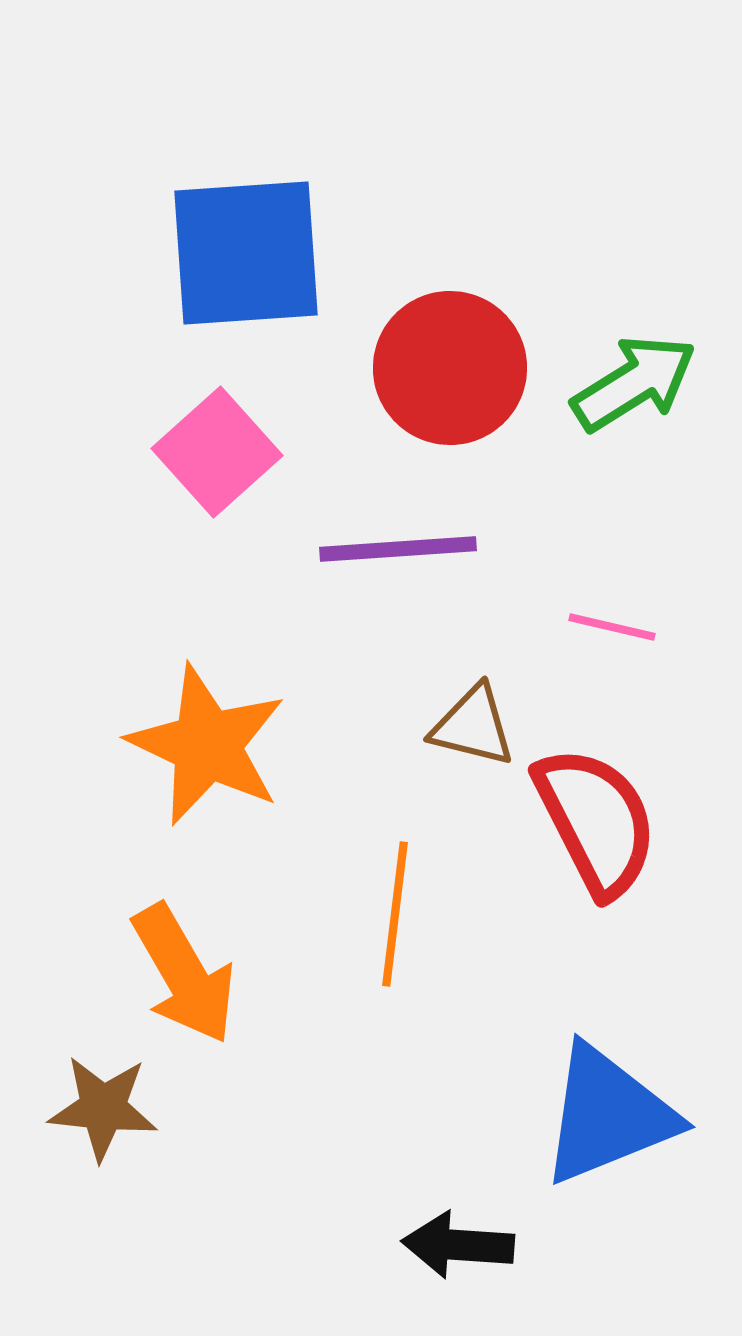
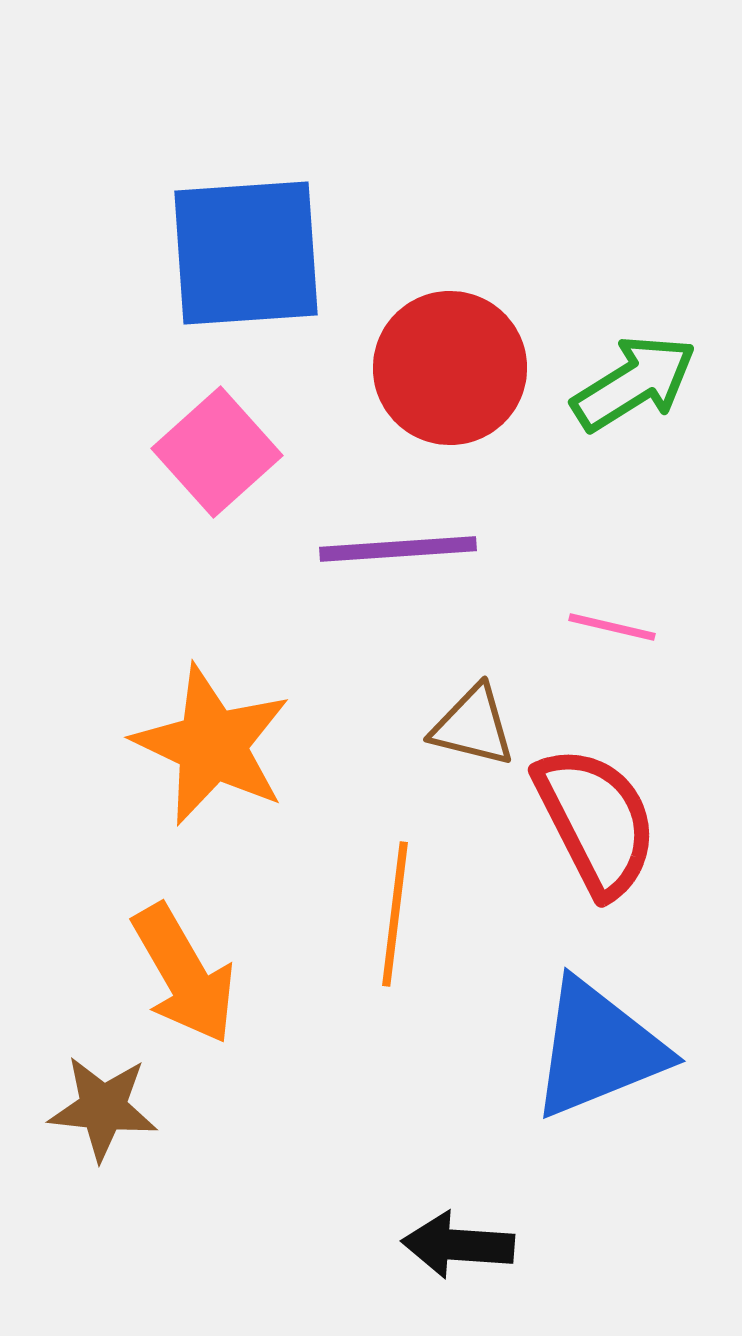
orange star: moved 5 px right
blue triangle: moved 10 px left, 66 px up
